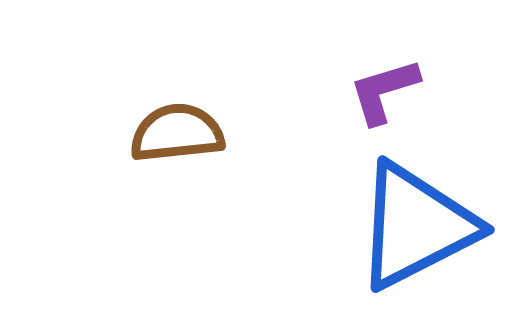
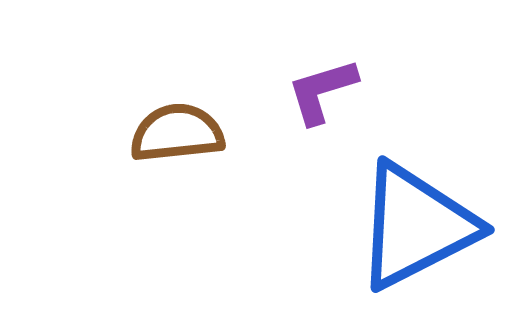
purple L-shape: moved 62 px left
